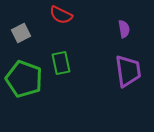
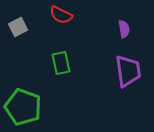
gray square: moved 3 px left, 6 px up
green pentagon: moved 1 px left, 28 px down
